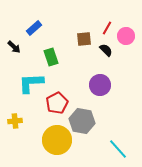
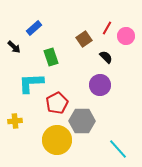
brown square: rotated 28 degrees counterclockwise
black semicircle: moved 7 px down
gray hexagon: rotated 10 degrees counterclockwise
